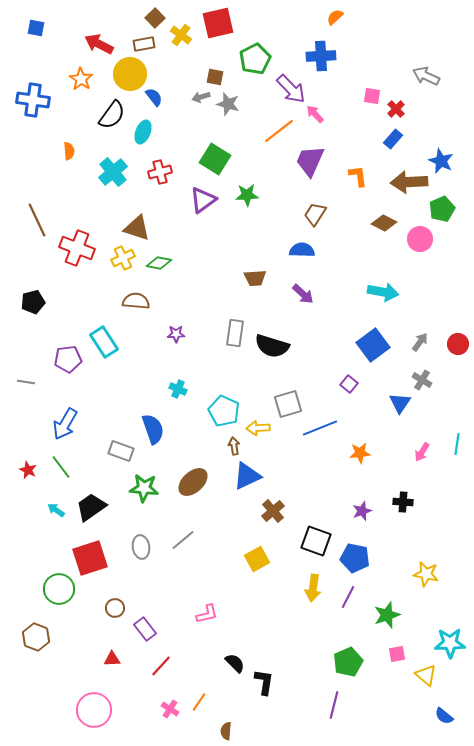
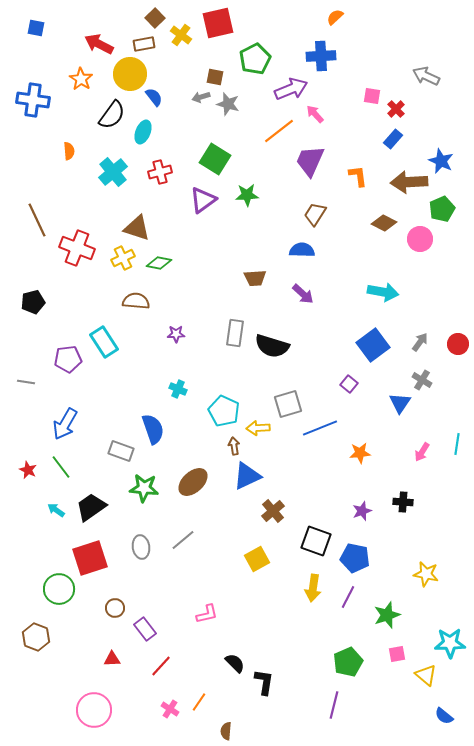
purple arrow at (291, 89): rotated 68 degrees counterclockwise
